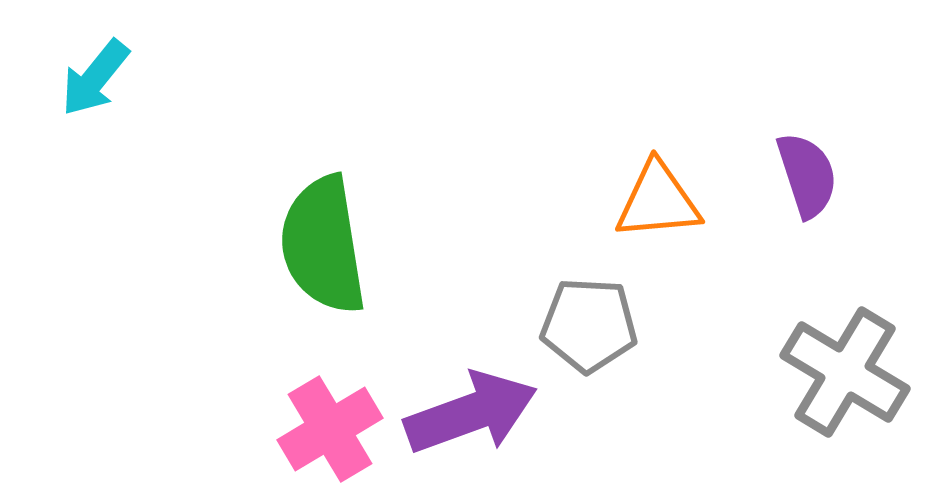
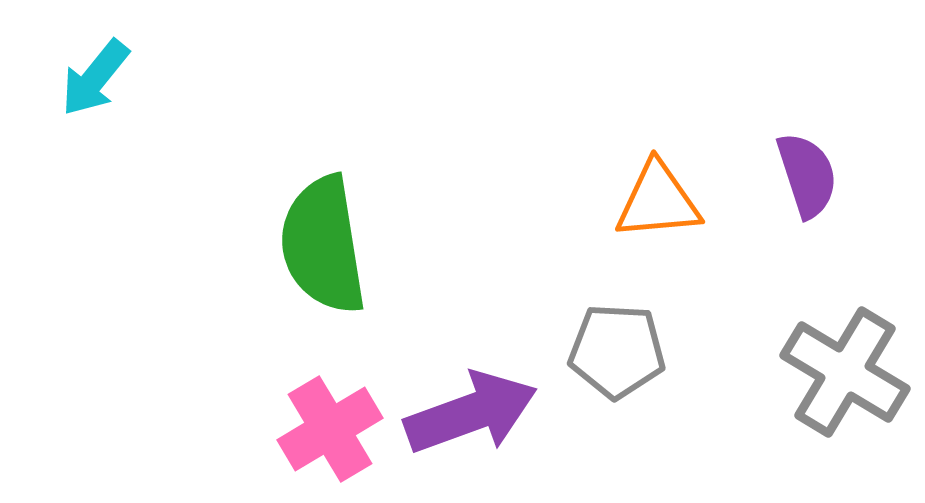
gray pentagon: moved 28 px right, 26 px down
